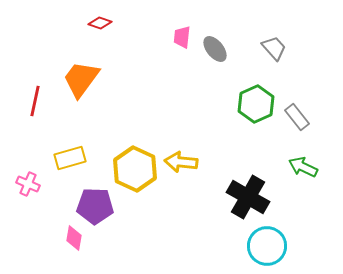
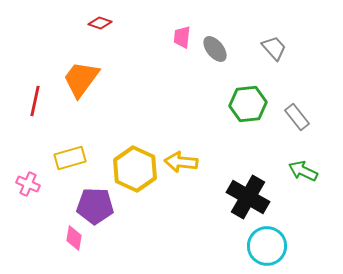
green hexagon: moved 8 px left; rotated 18 degrees clockwise
green arrow: moved 4 px down
